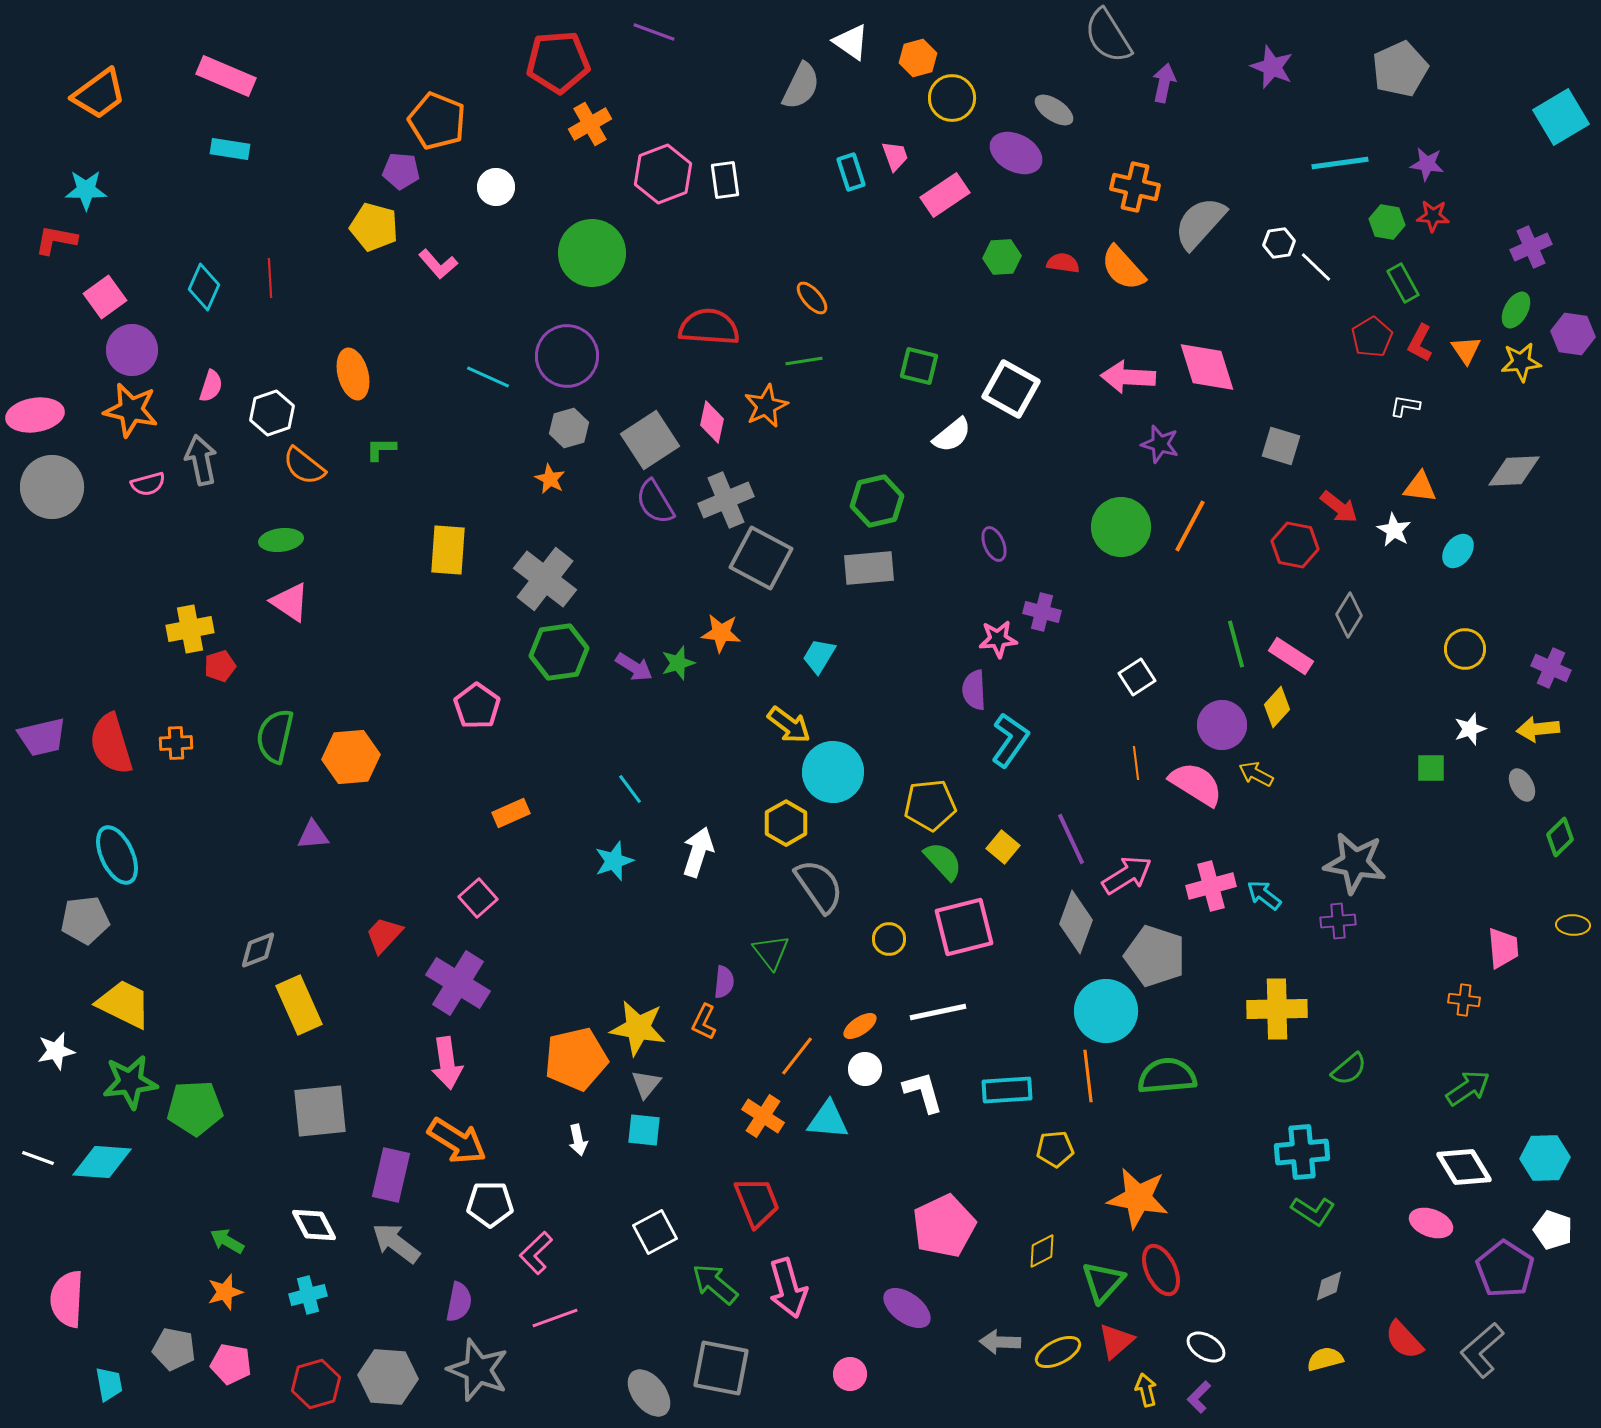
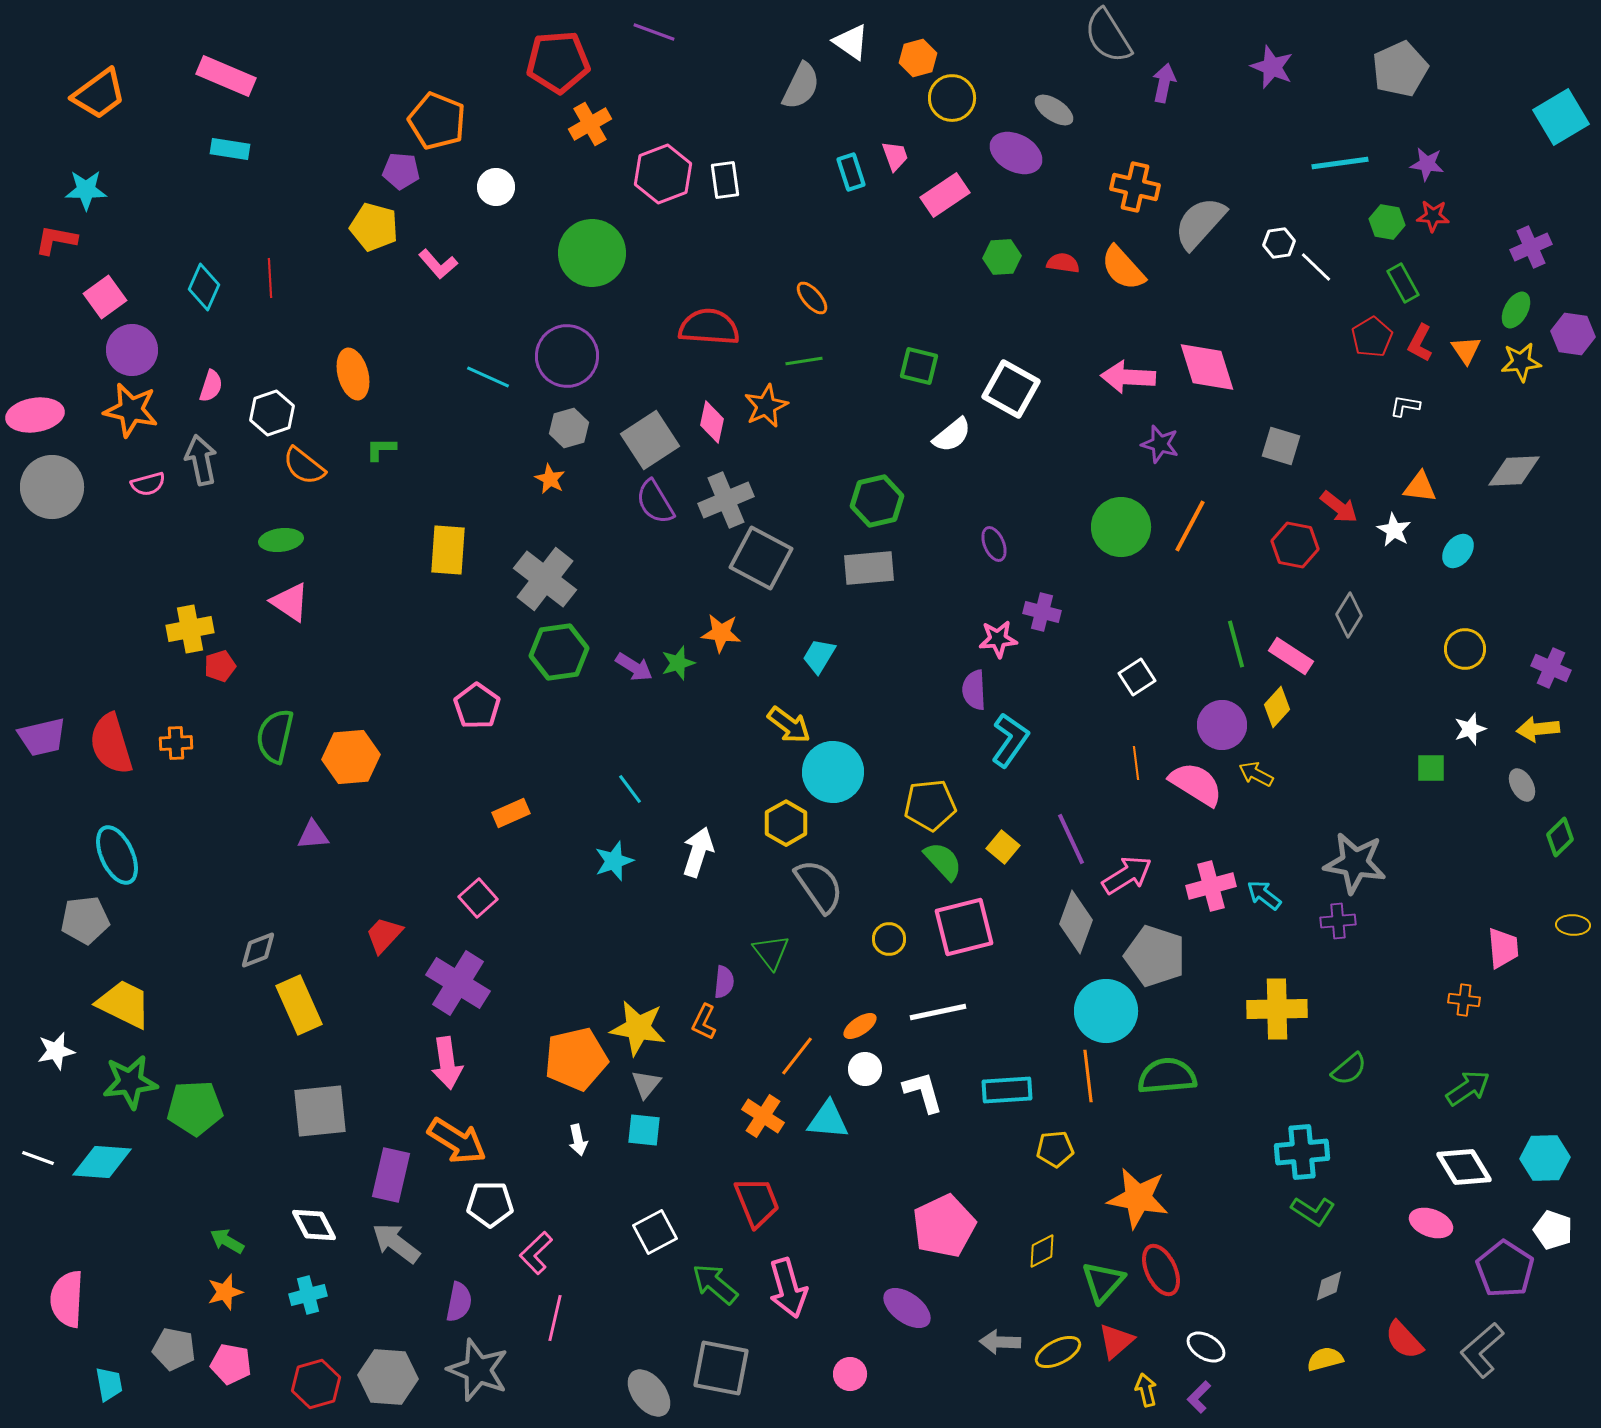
pink line at (555, 1318): rotated 57 degrees counterclockwise
